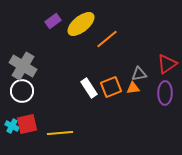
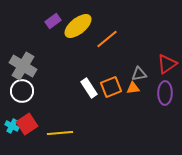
yellow ellipse: moved 3 px left, 2 px down
red square: rotated 20 degrees counterclockwise
